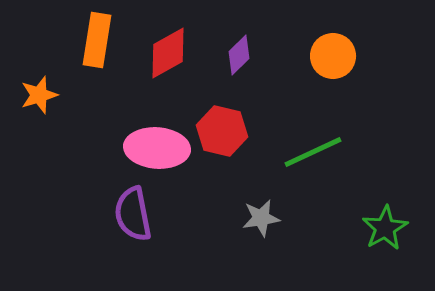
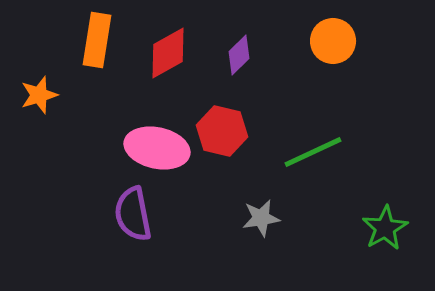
orange circle: moved 15 px up
pink ellipse: rotated 8 degrees clockwise
